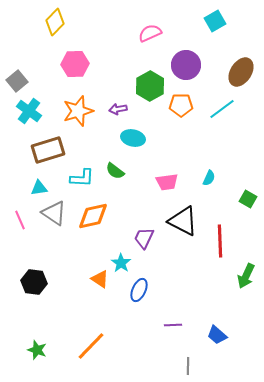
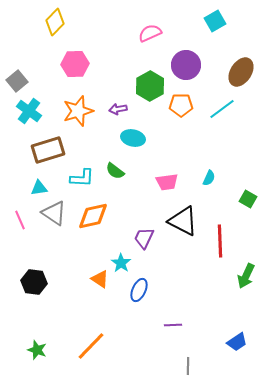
blue trapezoid: moved 20 px right, 7 px down; rotated 75 degrees counterclockwise
